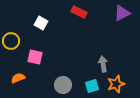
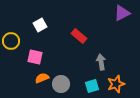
red rectangle: moved 24 px down; rotated 14 degrees clockwise
white square: moved 1 px left, 2 px down; rotated 32 degrees clockwise
gray arrow: moved 2 px left, 2 px up
orange semicircle: moved 24 px right
gray circle: moved 2 px left, 1 px up
